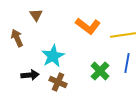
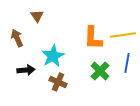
brown triangle: moved 1 px right, 1 px down
orange L-shape: moved 5 px right, 12 px down; rotated 55 degrees clockwise
black arrow: moved 4 px left, 5 px up
